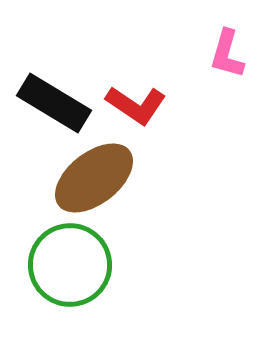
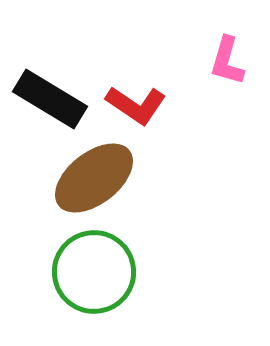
pink L-shape: moved 7 px down
black rectangle: moved 4 px left, 4 px up
green circle: moved 24 px right, 7 px down
